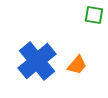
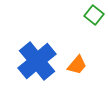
green square: rotated 30 degrees clockwise
